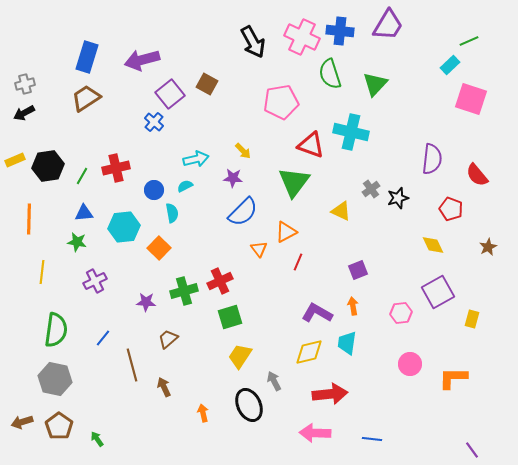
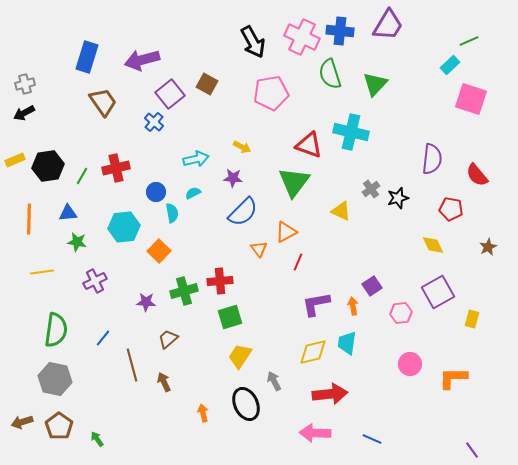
brown trapezoid at (86, 98): moved 17 px right, 4 px down; rotated 88 degrees clockwise
pink pentagon at (281, 102): moved 10 px left, 9 px up
red triangle at (311, 145): moved 2 px left
yellow arrow at (243, 151): moved 1 px left, 4 px up; rotated 18 degrees counterclockwise
cyan semicircle at (185, 186): moved 8 px right, 7 px down
blue circle at (154, 190): moved 2 px right, 2 px down
red pentagon at (451, 209): rotated 10 degrees counterclockwise
blue triangle at (84, 213): moved 16 px left
orange square at (159, 248): moved 3 px down
purple square at (358, 270): moved 14 px right, 16 px down; rotated 12 degrees counterclockwise
yellow line at (42, 272): rotated 75 degrees clockwise
red cross at (220, 281): rotated 20 degrees clockwise
purple L-shape at (317, 313): moved 1 px left, 9 px up; rotated 40 degrees counterclockwise
yellow diamond at (309, 352): moved 4 px right
brown arrow at (164, 387): moved 5 px up
black ellipse at (249, 405): moved 3 px left, 1 px up
blue line at (372, 439): rotated 18 degrees clockwise
